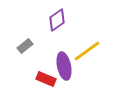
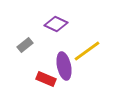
purple diamond: moved 1 px left, 4 px down; rotated 60 degrees clockwise
gray rectangle: moved 1 px up
